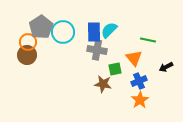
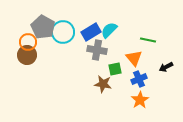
gray pentagon: moved 2 px right; rotated 10 degrees counterclockwise
blue rectangle: moved 3 px left; rotated 60 degrees clockwise
blue cross: moved 2 px up
